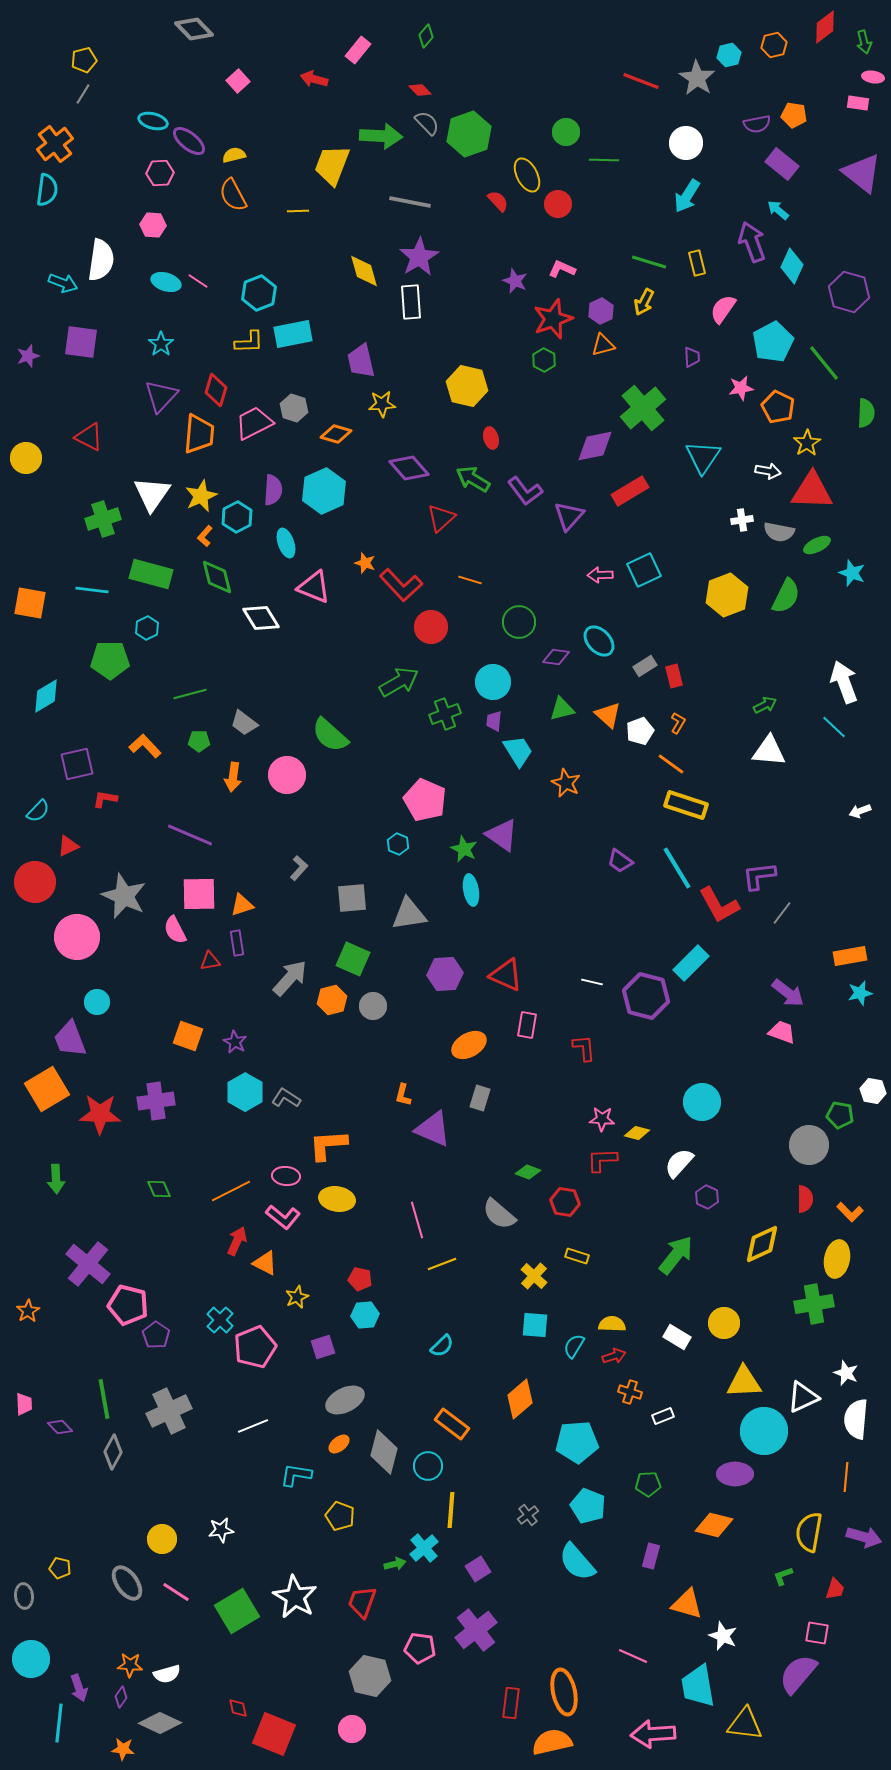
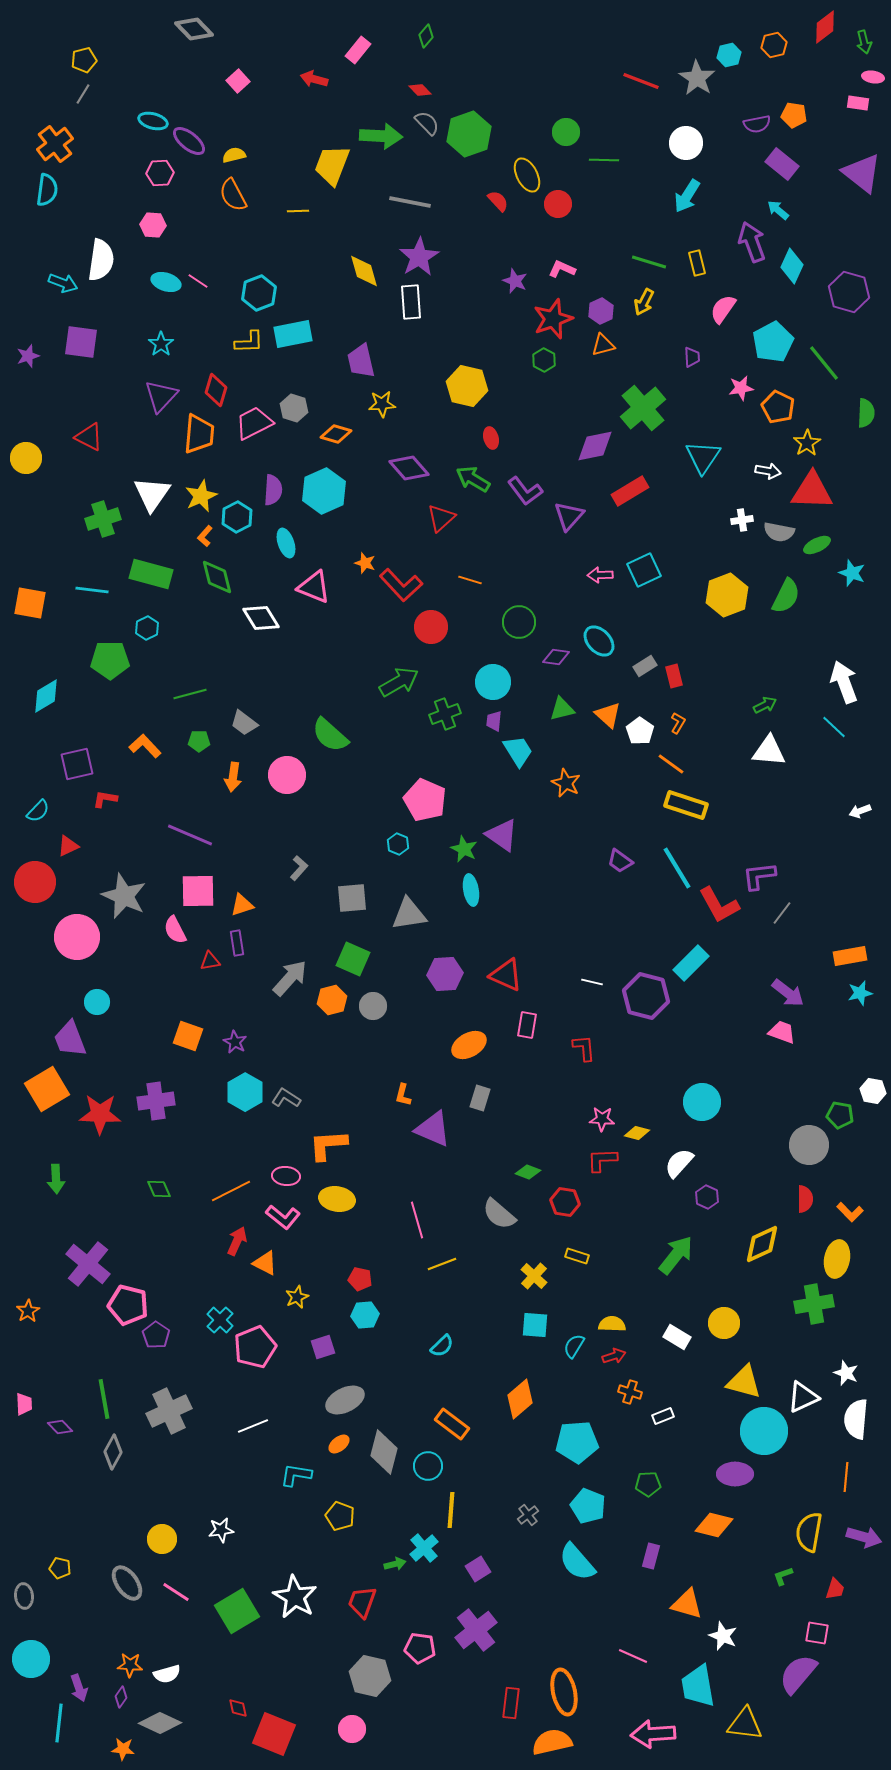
white pentagon at (640, 731): rotated 16 degrees counterclockwise
pink square at (199, 894): moved 1 px left, 3 px up
yellow triangle at (744, 1382): rotated 18 degrees clockwise
